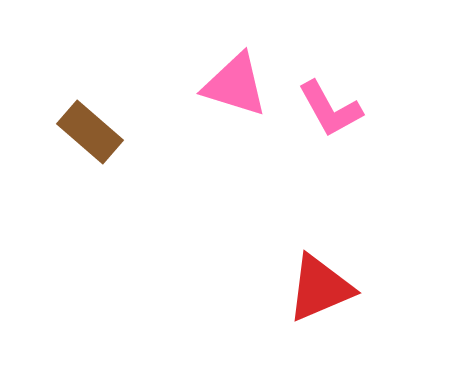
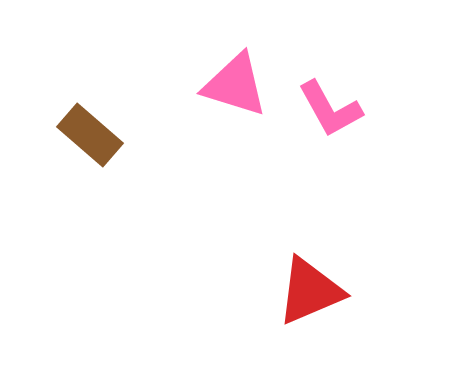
brown rectangle: moved 3 px down
red triangle: moved 10 px left, 3 px down
